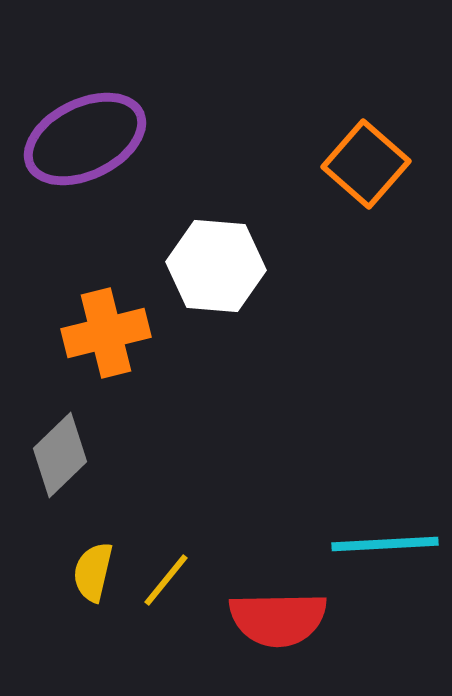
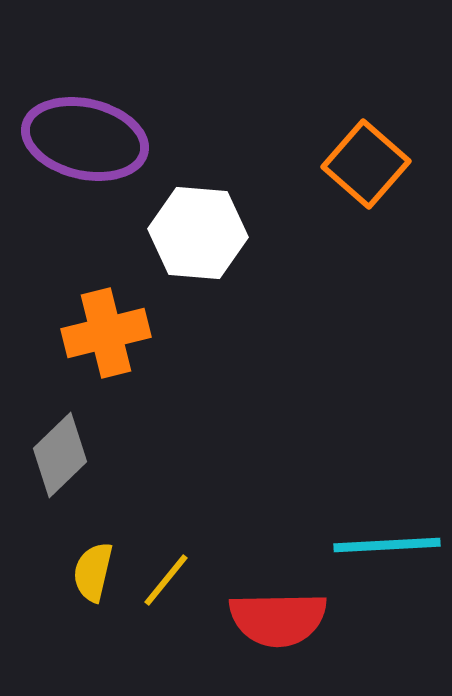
purple ellipse: rotated 39 degrees clockwise
white hexagon: moved 18 px left, 33 px up
cyan line: moved 2 px right, 1 px down
